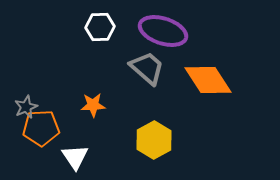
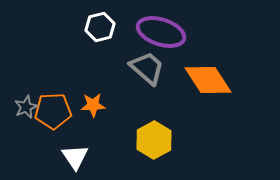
white hexagon: rotated 12 degrees counterclockwise
purple ellipse: moved 2 px left, 1 px down
orange pentagon: moved 12 px right, 17 px up
